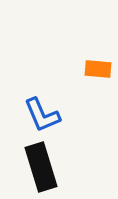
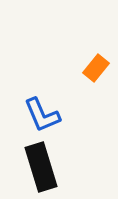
orange rectangle: moved 2 px left, 1 px up; rotated 56 degrees counterclockwise
